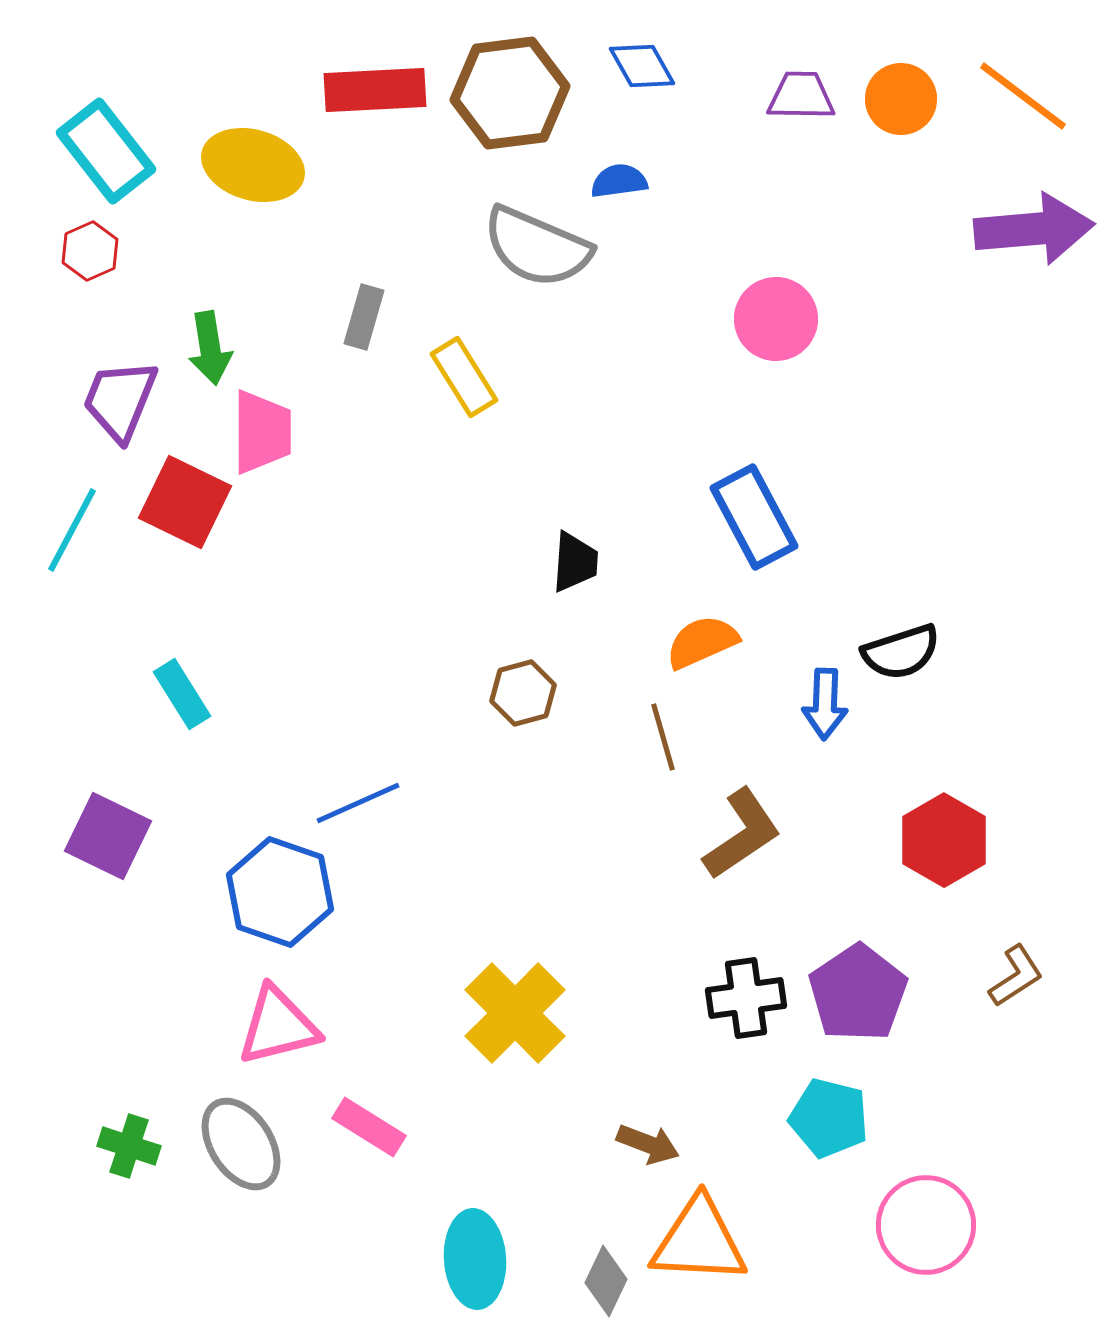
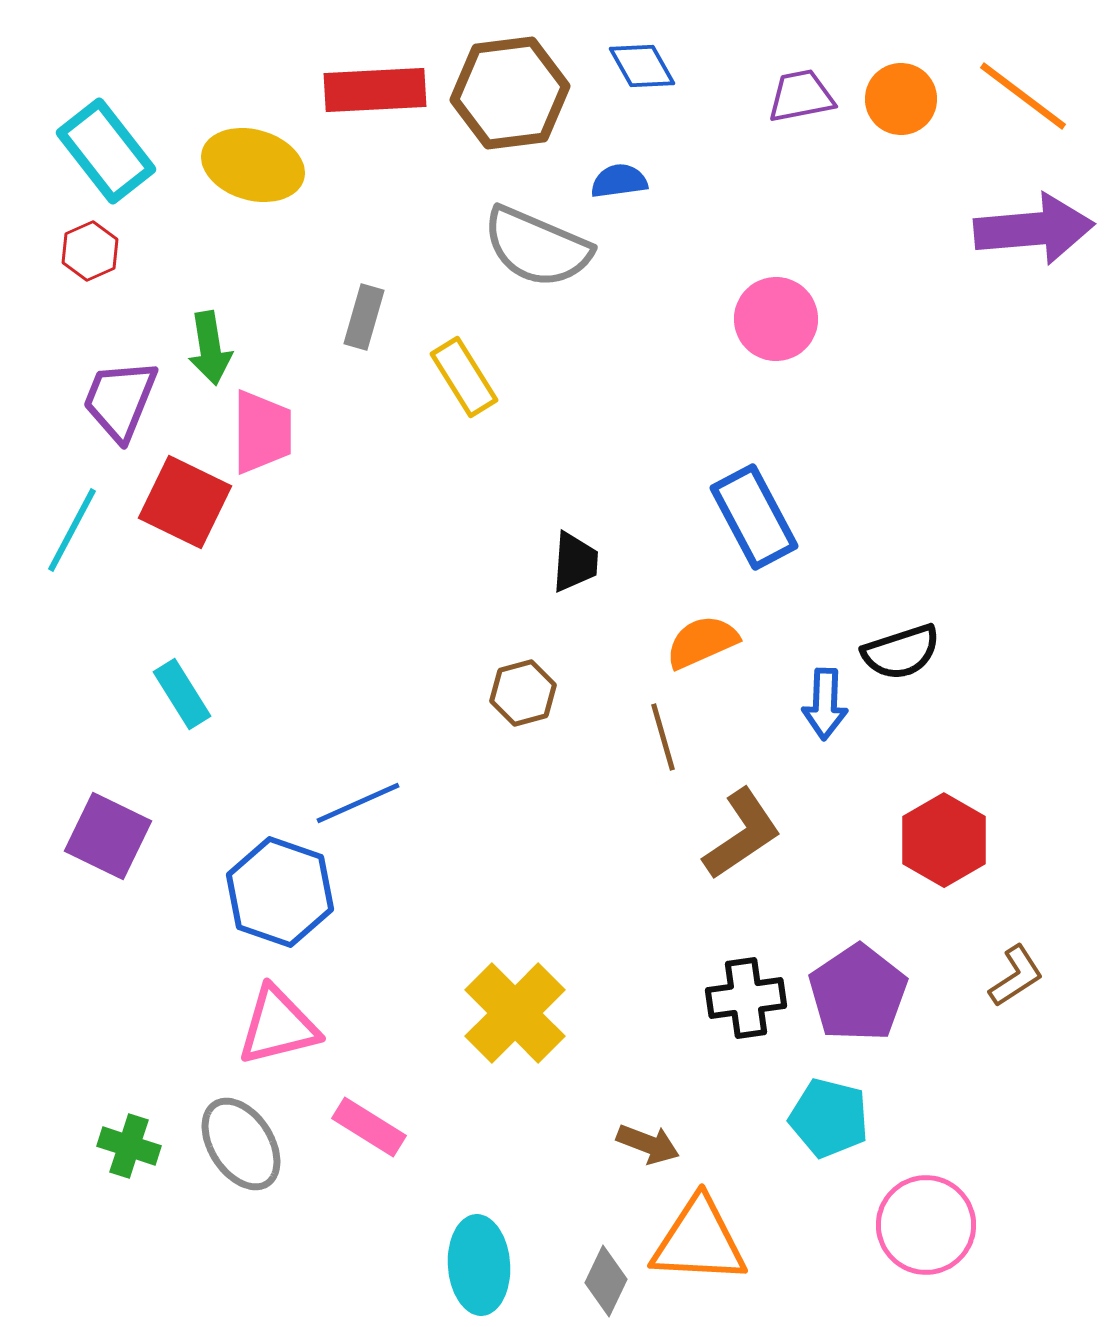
purple trapezoid at (801, 96): rotated 12 degrees counterclockwise
cyan ellipse at (475, 1259): moved 4 px right, 6 px down
